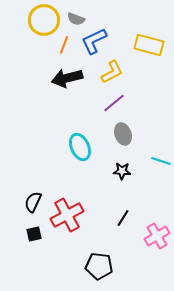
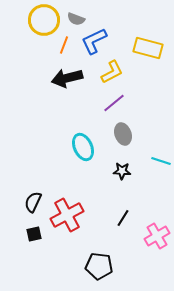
yellow rectangle: moved 1 px left, 3 px down
cyan ellipse: moved 3 px right
